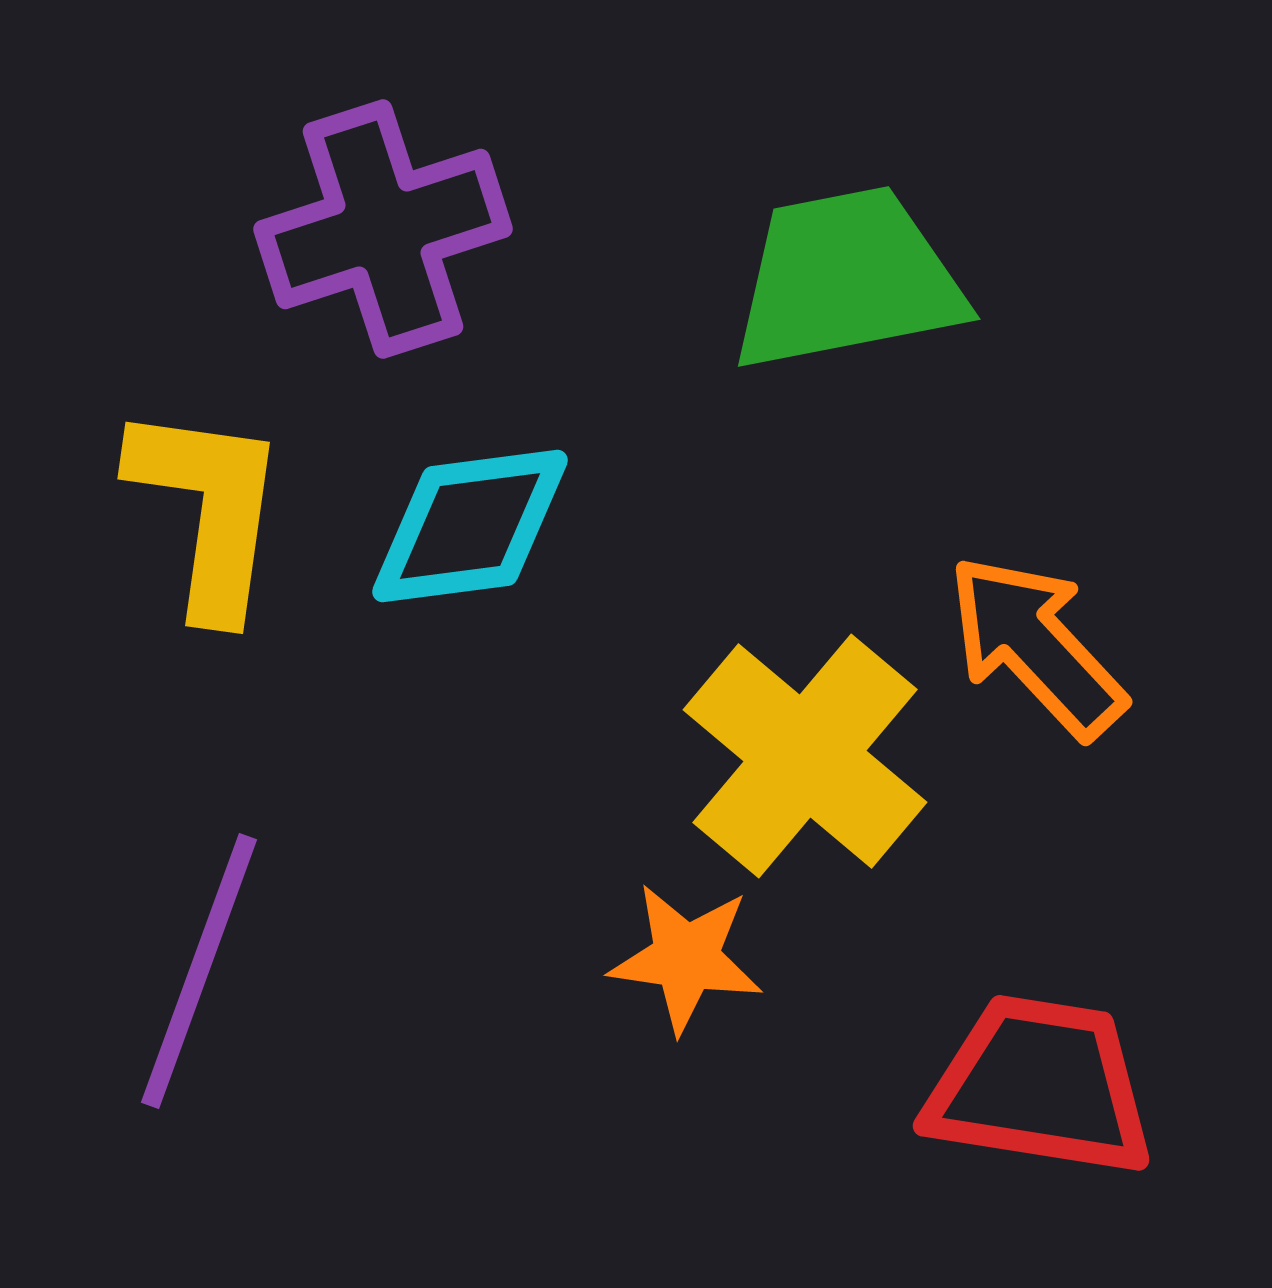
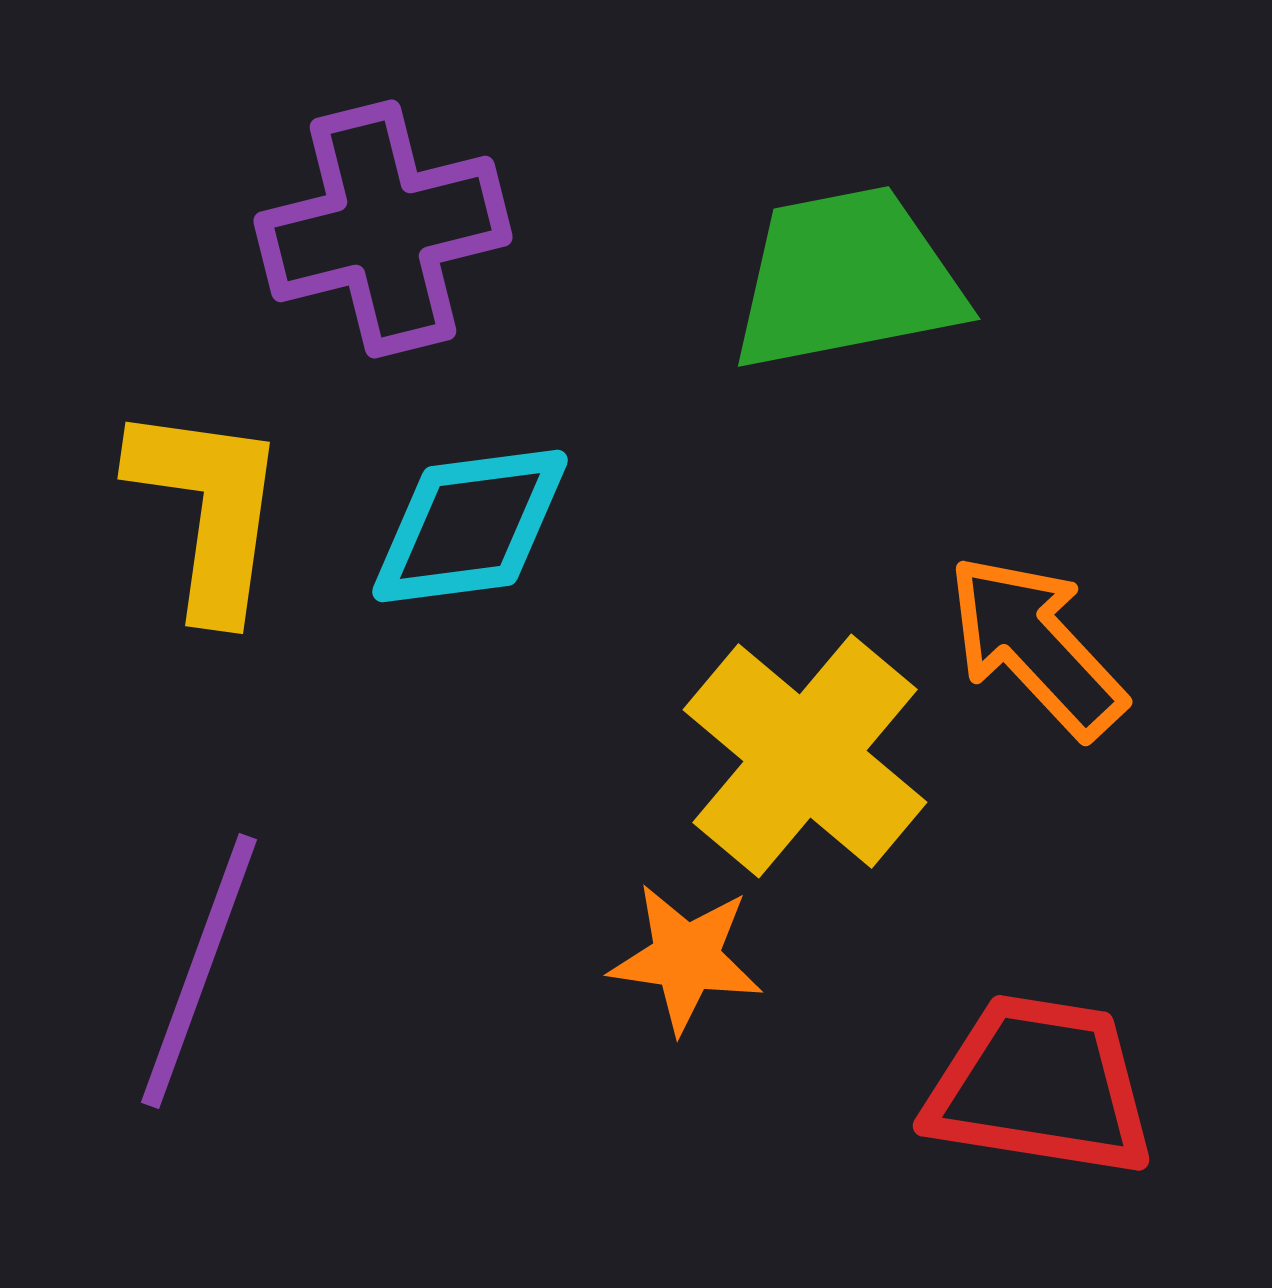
purple cross: rotated 4 degrees clockwise
